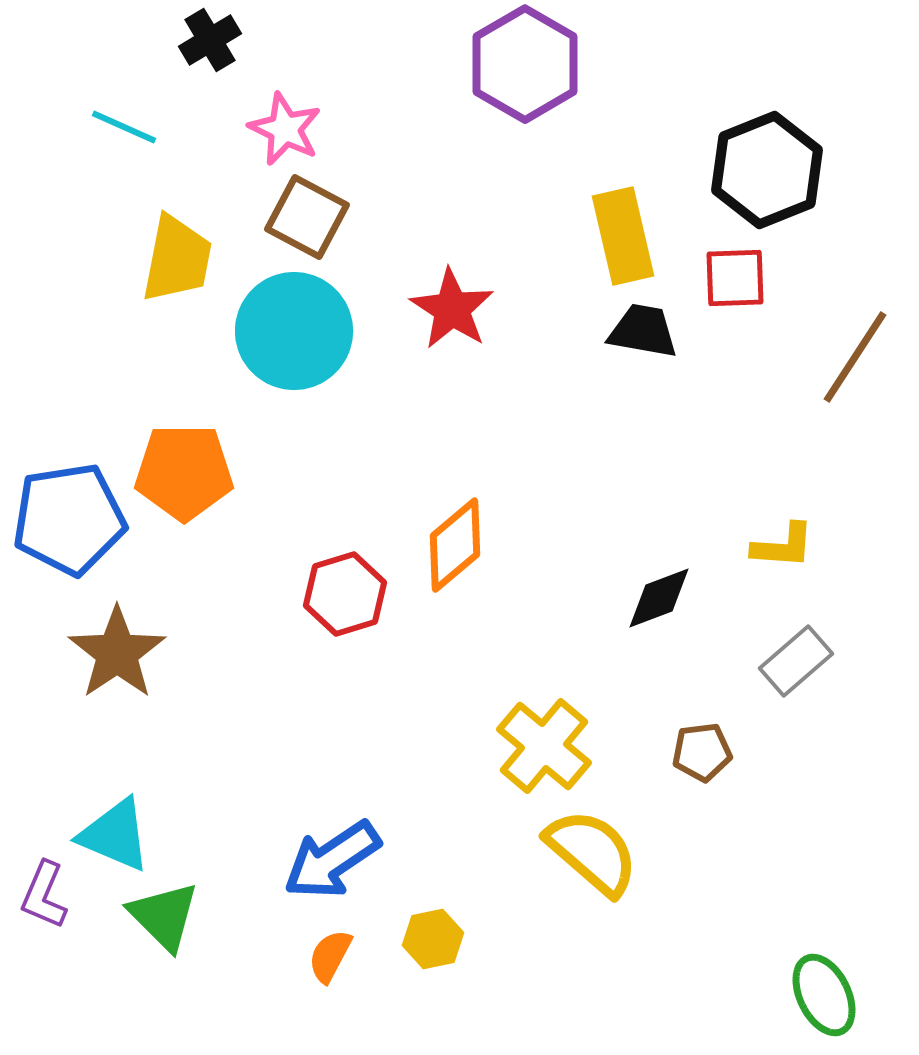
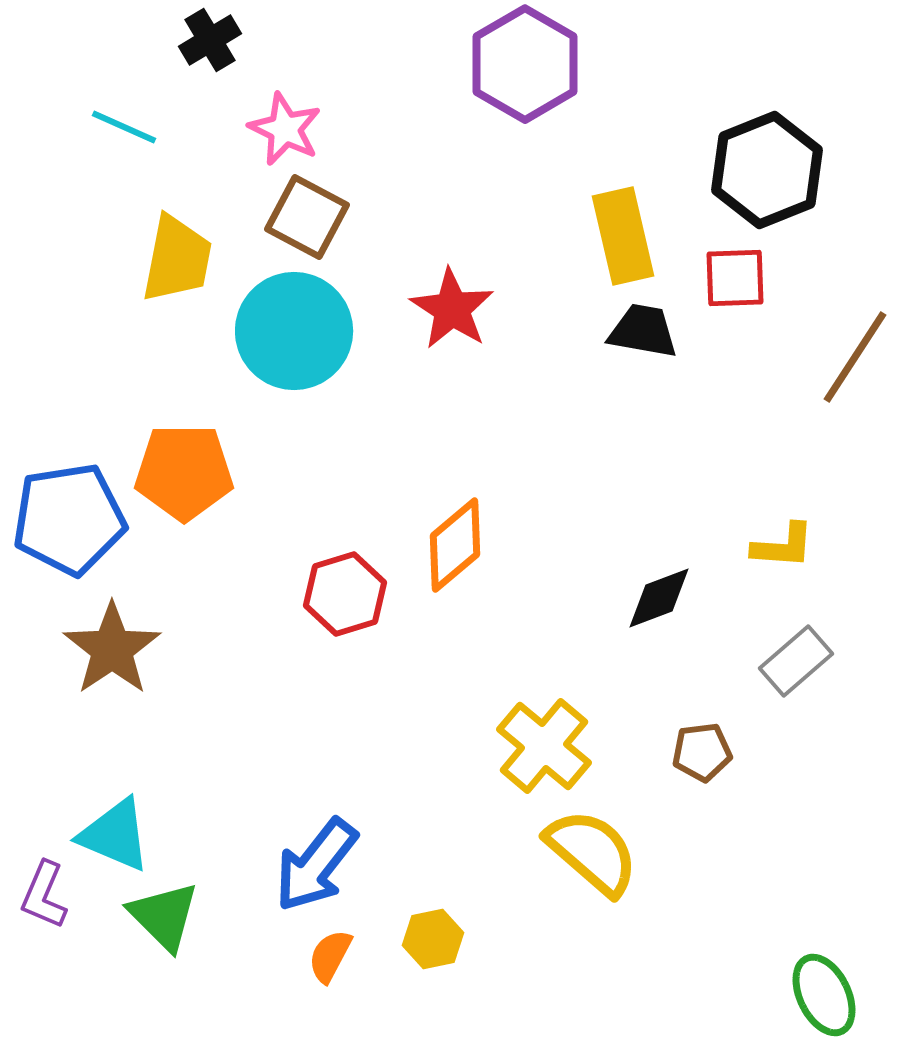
brown star: moved 5 px left, 4 px up
blue arrow: moved 16 px left, 5 px down; rotated 18 degrees counterclockwise
